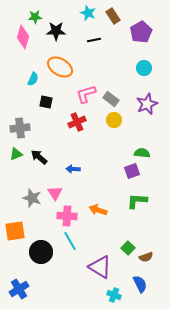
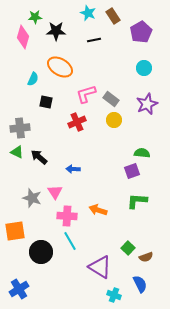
green triangle: moved 1 px right, 2 px up; rotated 48 degrees clockwise
pink triangle: moved 1 px up
